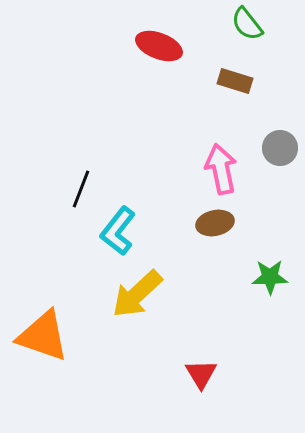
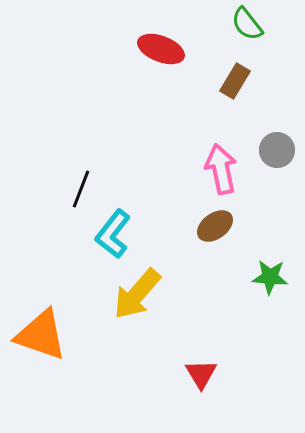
red ellipse: moved 2 px right, 3 px down
brown rectangle: rotated 76 degrees counterclockwise
gray circle: moved 3 px left, 2 px down
brown ellipse: moved 3 px down; rotated 24 degrees counterclockwise
cyan L-shape: moved 5 px left, 3 px down
green star: rotated 6 degrees clockwise
yellow arrow: rotated 6 degrees counterclockwise
orange triangle: moved 2 px left, 1 px up
